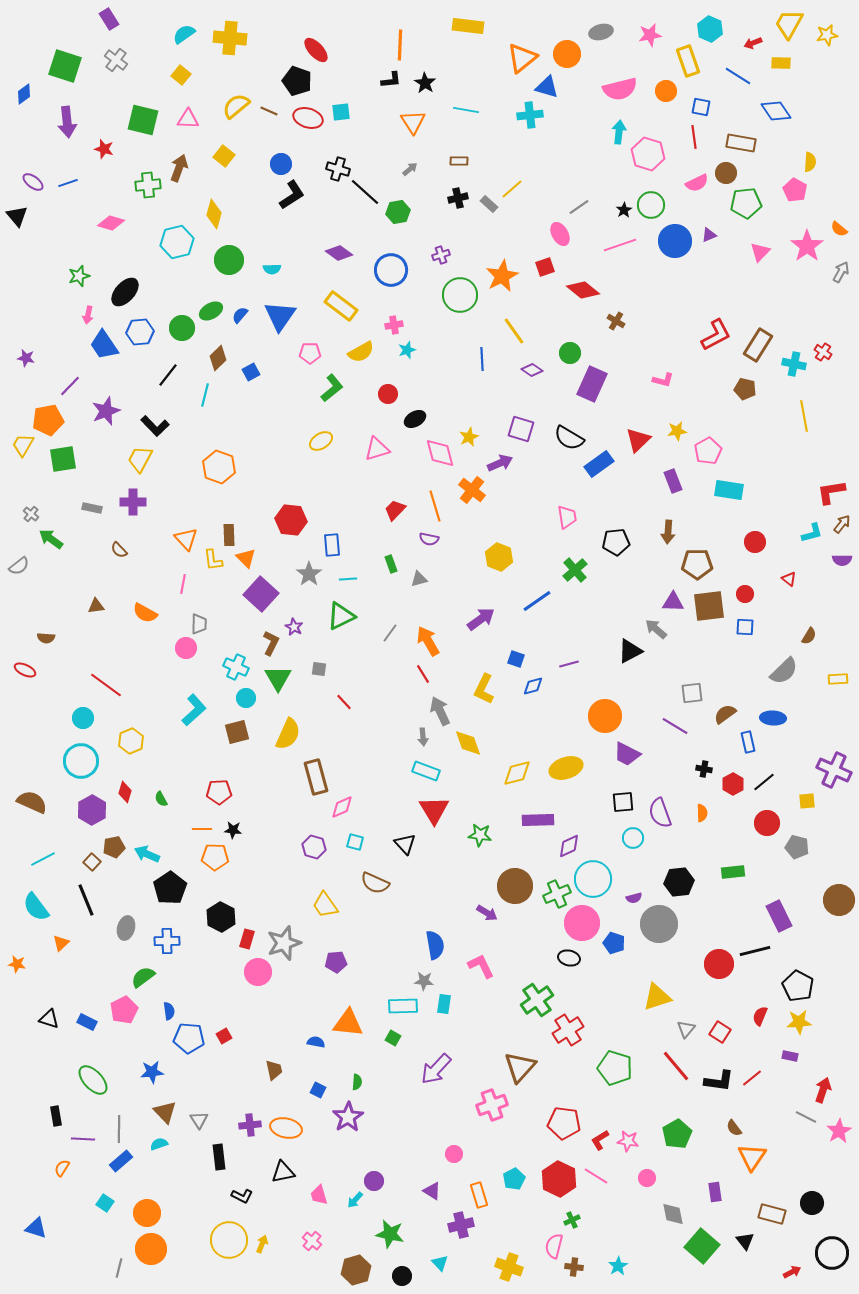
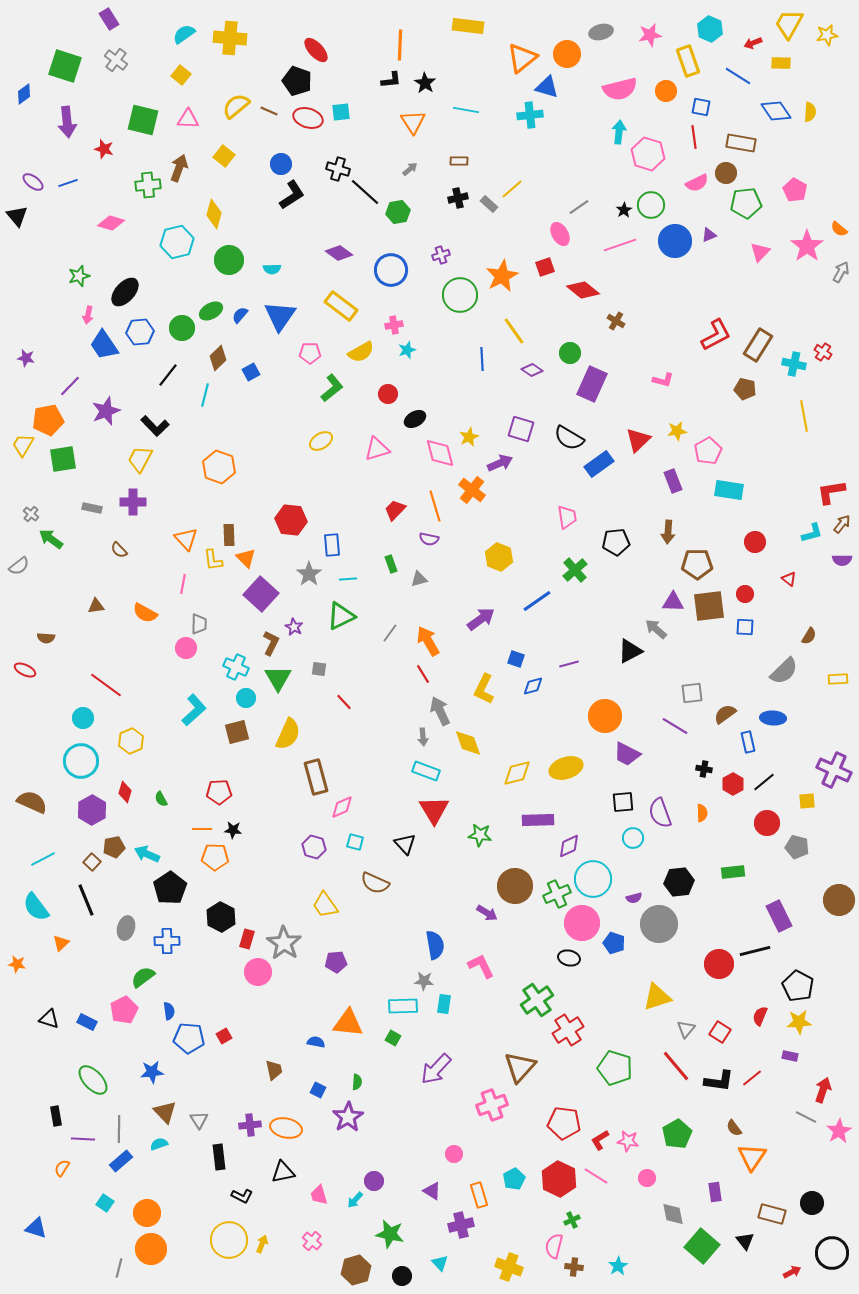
yellow semicircle at (810, 162): moved 50 px up
gray star at (284, 943): rotated 20 degrees counterclockwise
